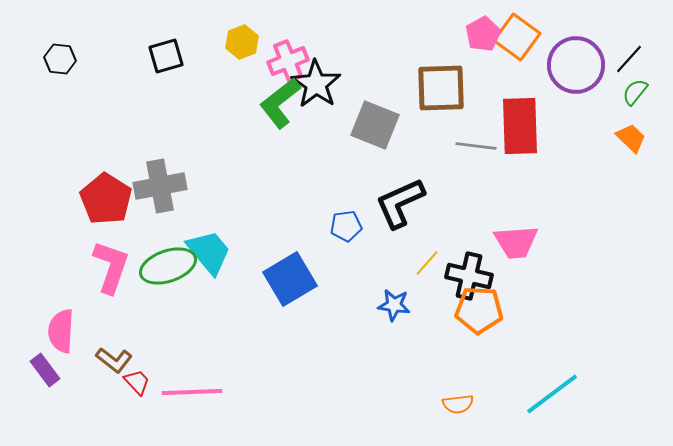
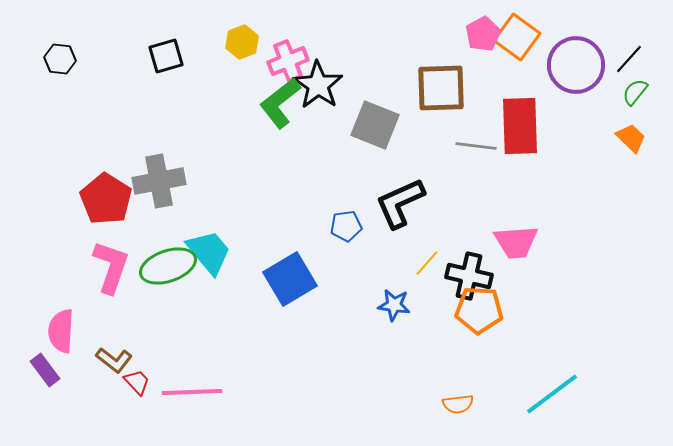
black star: moved 2 px right, 1 px down
gray cross: moved 1 px left, 5 px up
